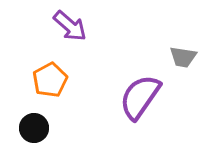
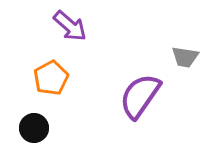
gray trapezoid: moved 2 px right
orange pentagon: moved 1 px right, 2 px up
purple semicircle: moved 1 px up
